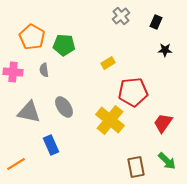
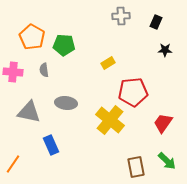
gray cross: rotated 36 degrees clockwise
gray ellipse: moved 2 px right, 4 px up; rotated 50 degrees counterclockwise
orange line: moved 3 px left; rotated 24 degrees counterclockwise
